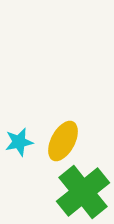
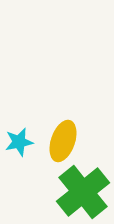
yellow ellipse: rotated 9 degrees counterclockwise
